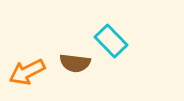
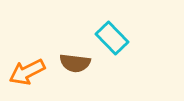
cyan rectangle: moved 1 px right, 3 px up
